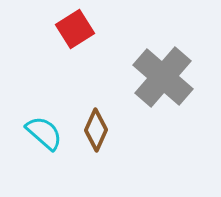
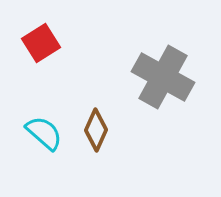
red square: moved 34 px left, 14 px down
gray cross: rotated 12 degrees counterclockwise
